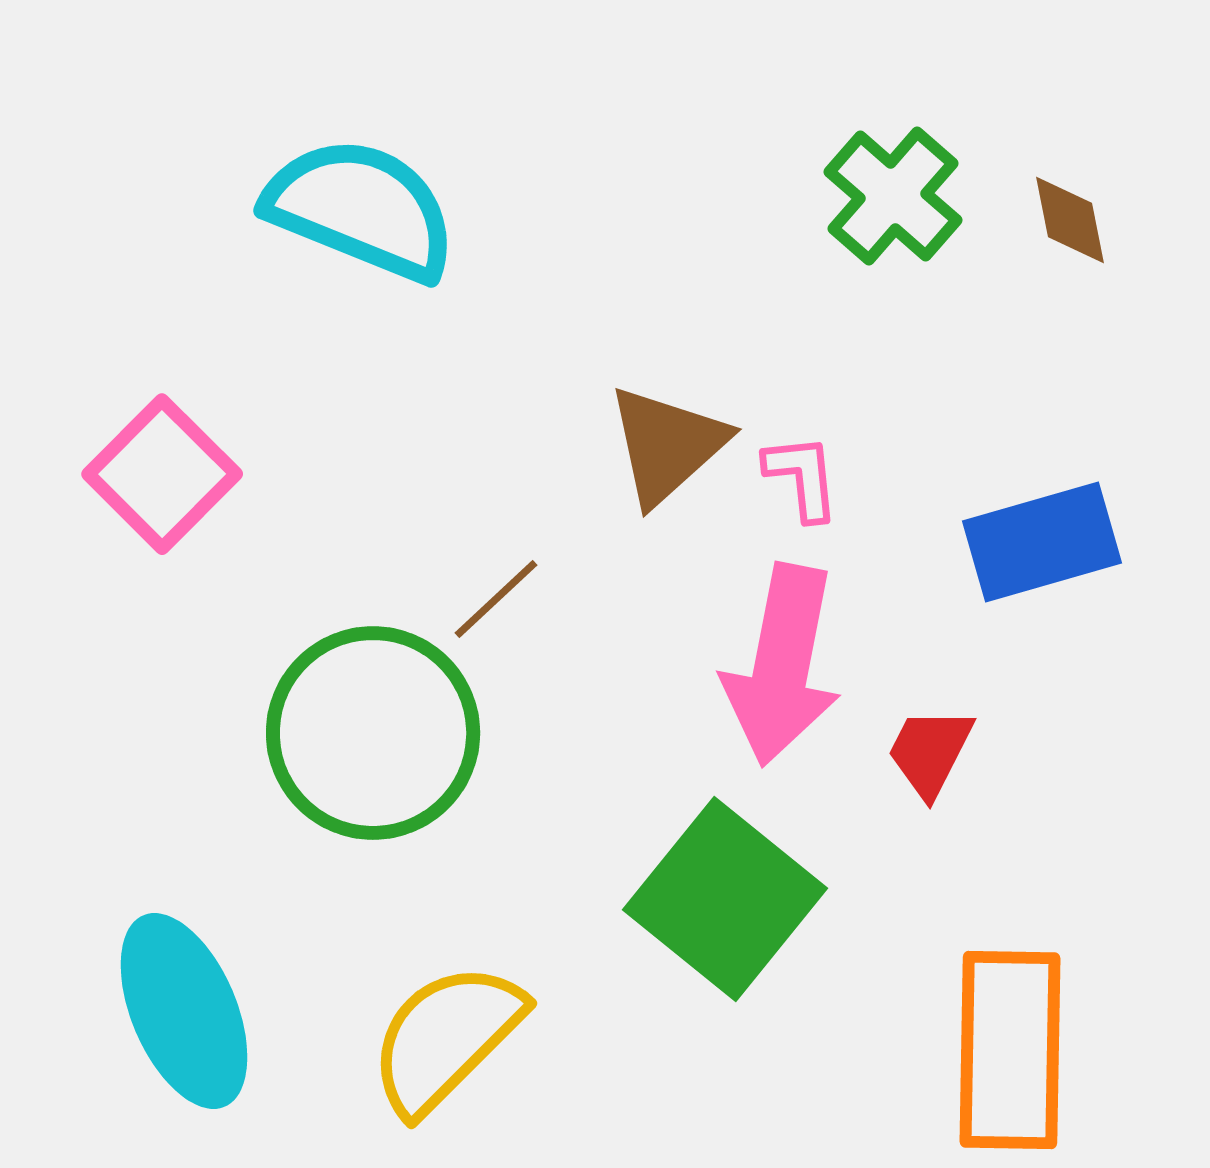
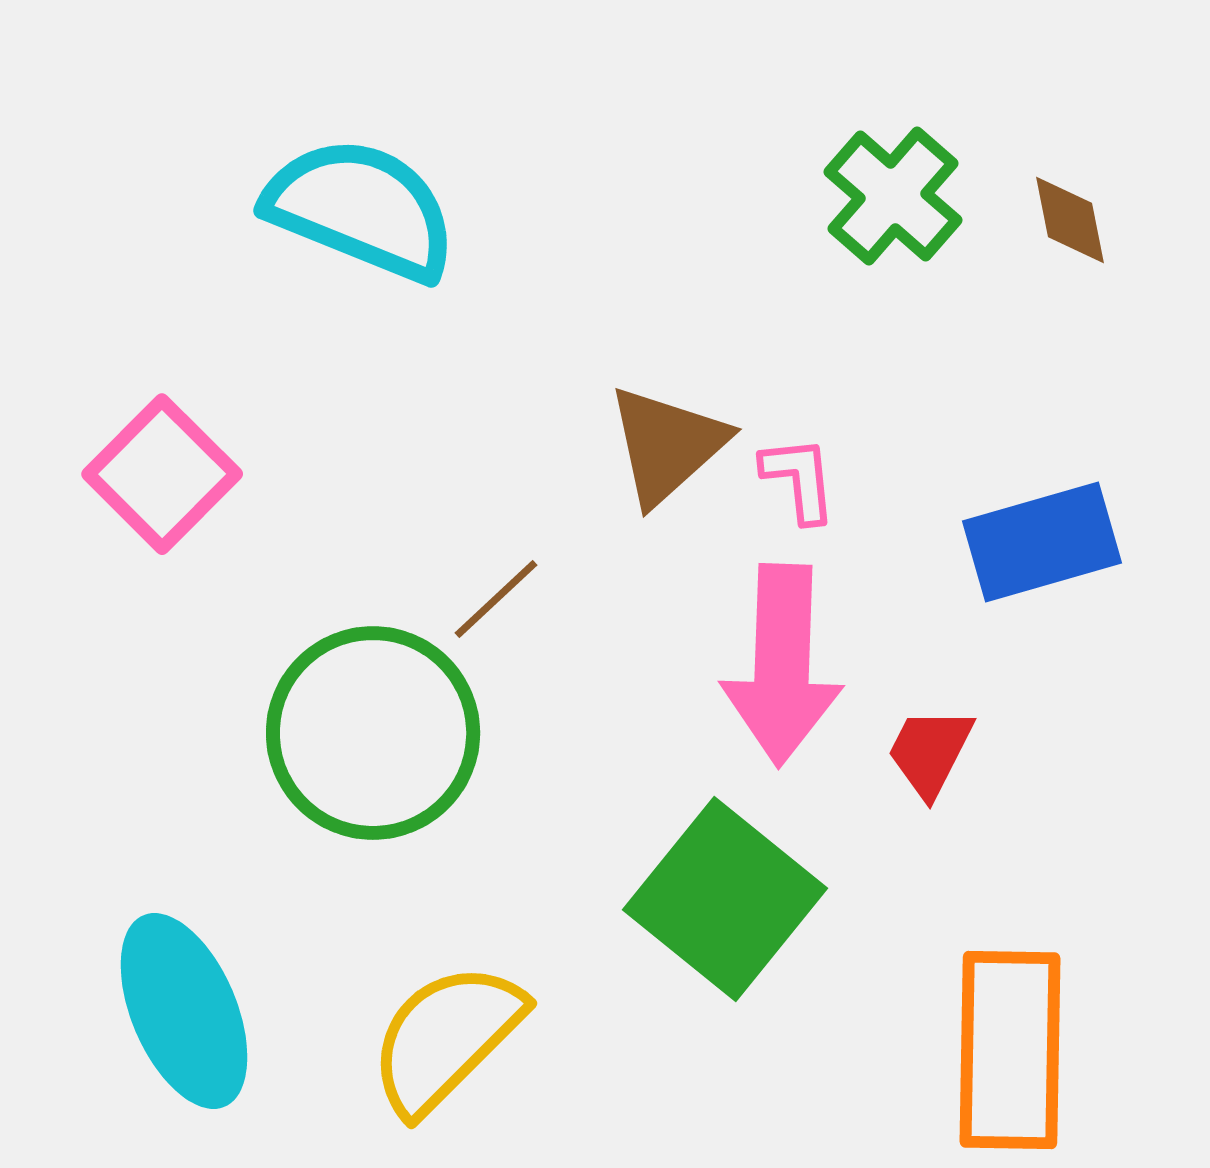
pink L-shape: moved 3 px left, 2 px down
pink arrow: rotated 9 degrees counterclockwise
